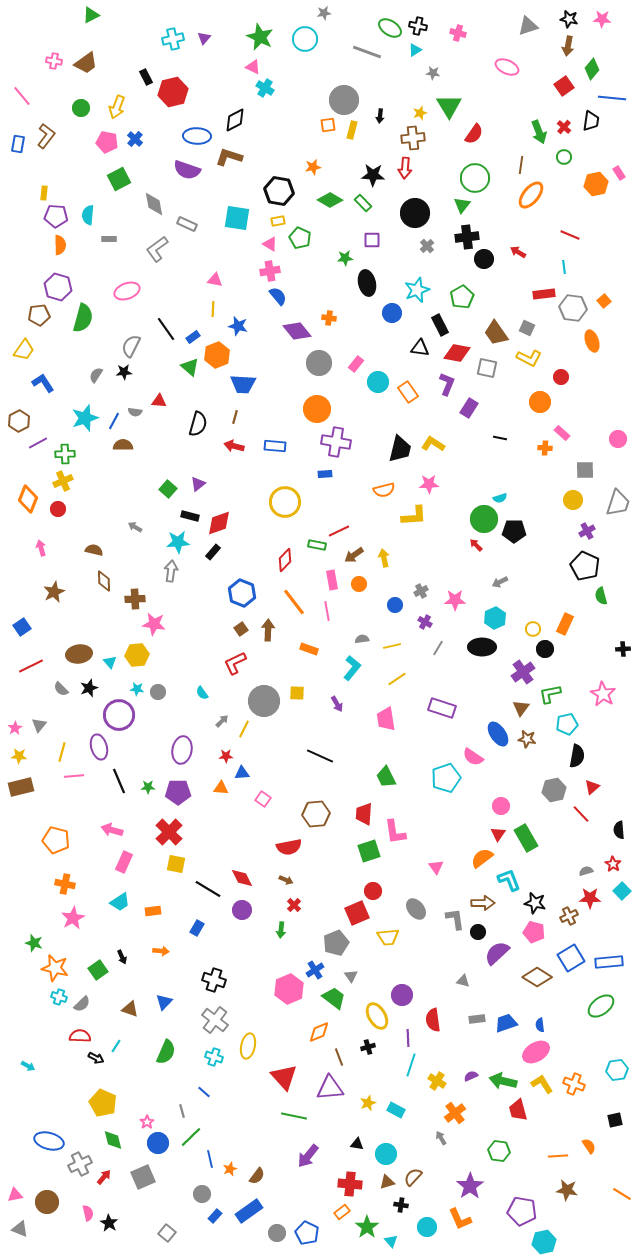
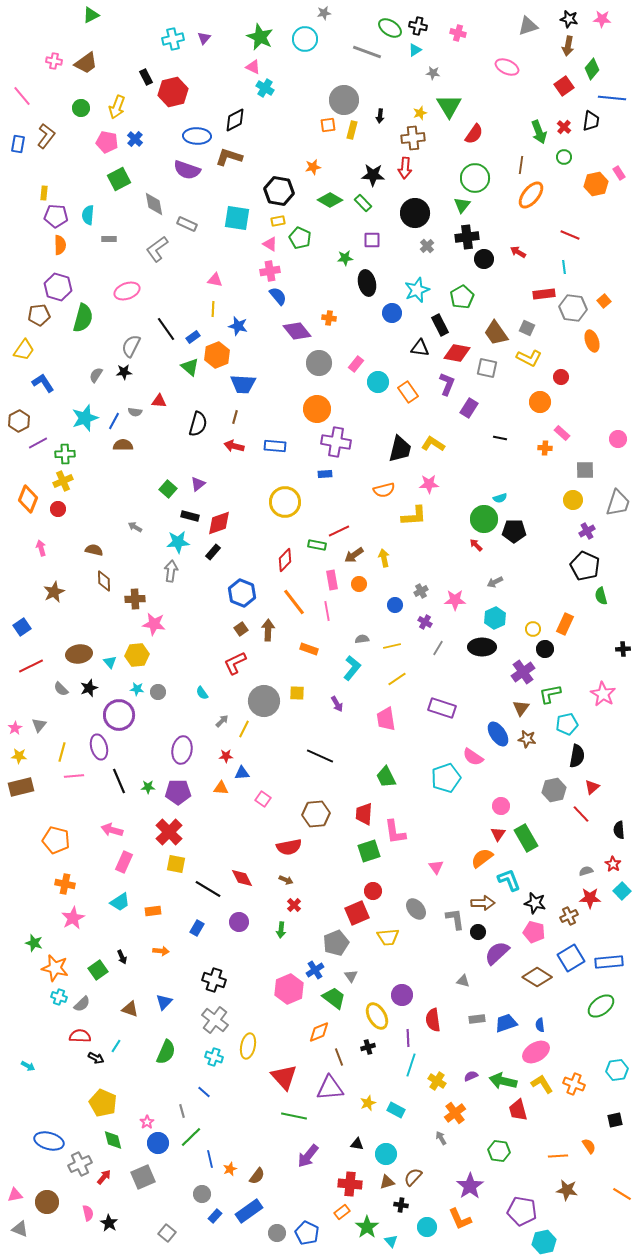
gray arrow at (500, 582): moved 5 px left
purple circle at (242, 910): moved 3 px left, 12 px down
